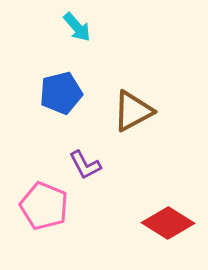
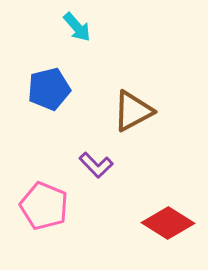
blue pentagon: moved 12 px left, 4 px up
purple L-shape: moved 11 px right; rotated 16 degrees counterclockwise
